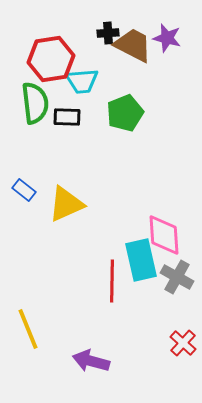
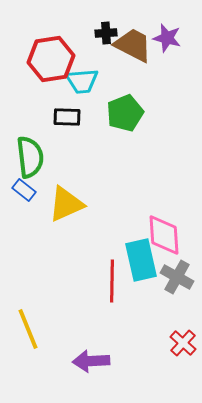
black cross: moved 2 px left
green semicircle: moved 5 px left, 54 px down
purple arrow: rotated 18 degrees counterclockwise
